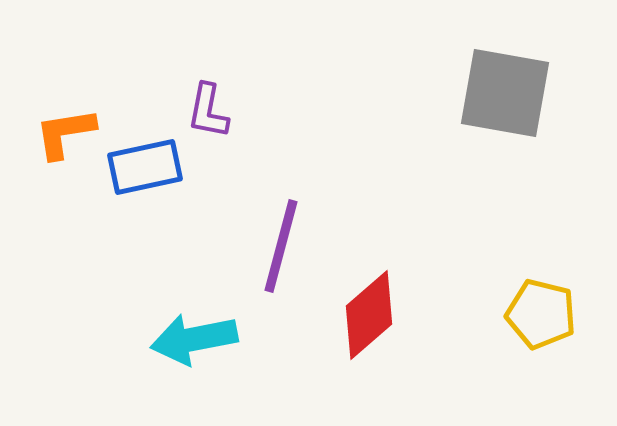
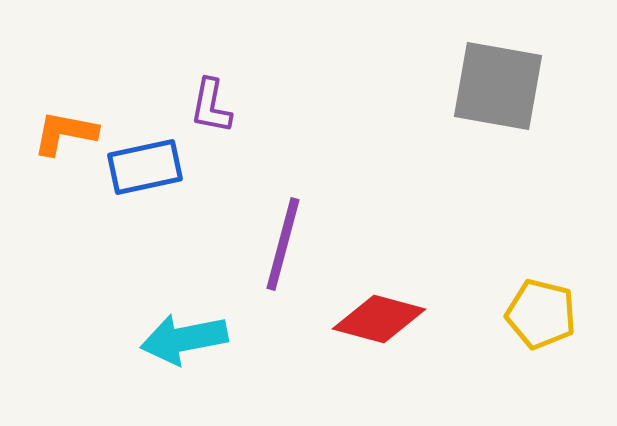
gray square: moved 7 px left, 7 px up
purple L-shape: moved 3 px right, 5 px up
orange L-shape: rotated 20 degrees clockwise
purple line: moved 2 px right, 2 px up
red diamond: moved 10 px right, 4 px down; rotated 56 degrees clockwise
cyan arrow: moved 10 px left
